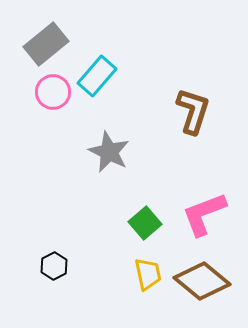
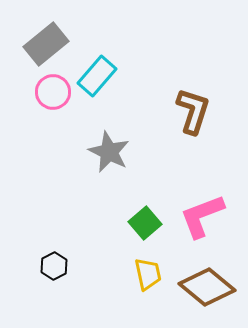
pink L-shape: moved 2 px left, 2 px down
brown diamond: moved 5 px right, 6 px down
